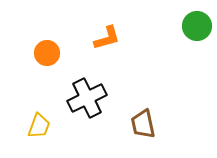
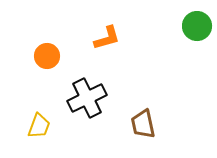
orange circle: moved 3 px down
